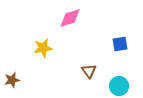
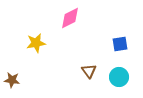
pink diamond: rotated 10 degrees counterclockwise
yellow star: moved 7 px left, 5 px up
brown star: rotated 21 degrees clockwise
cyan circle: moved 9 px up
